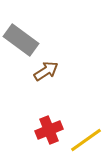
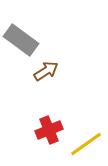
yellow line: moved 4 px down
